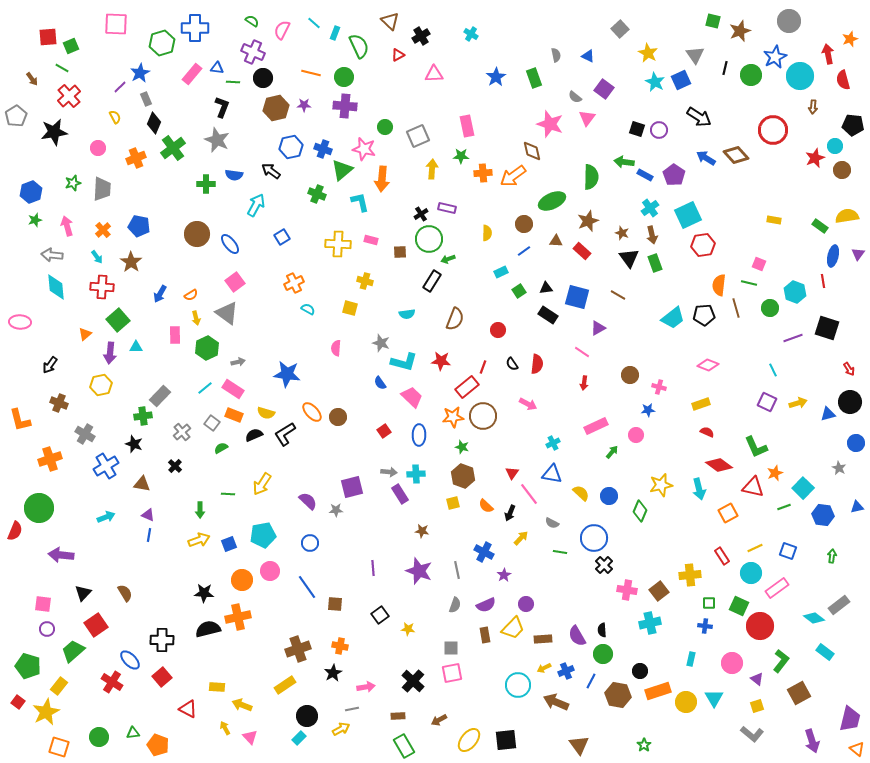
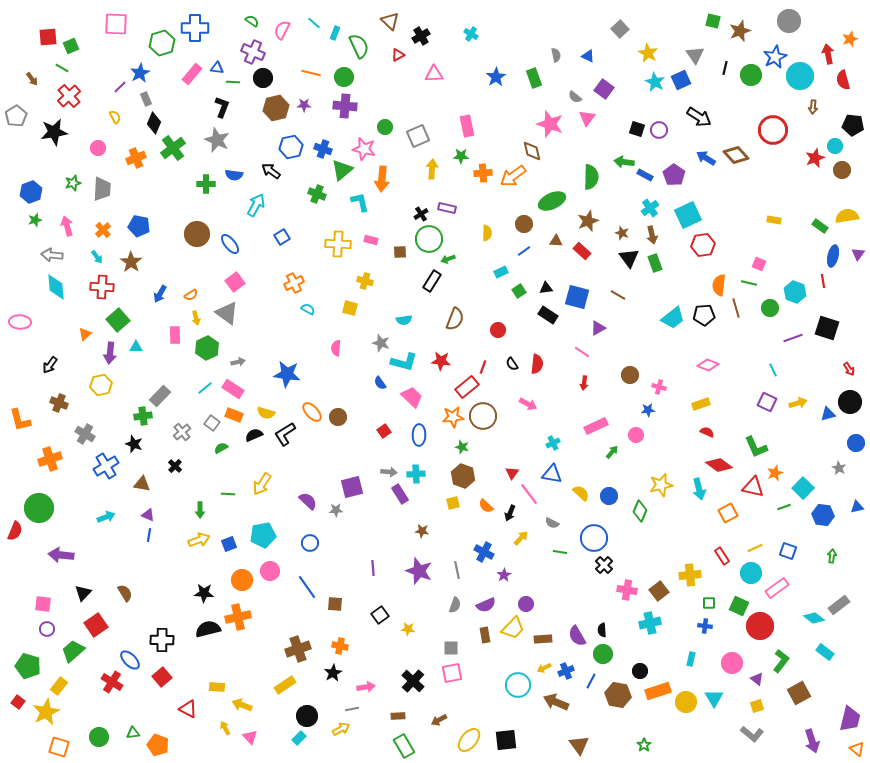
cyan semicircle at (407, 314): moved 3 px left, 6 px down
